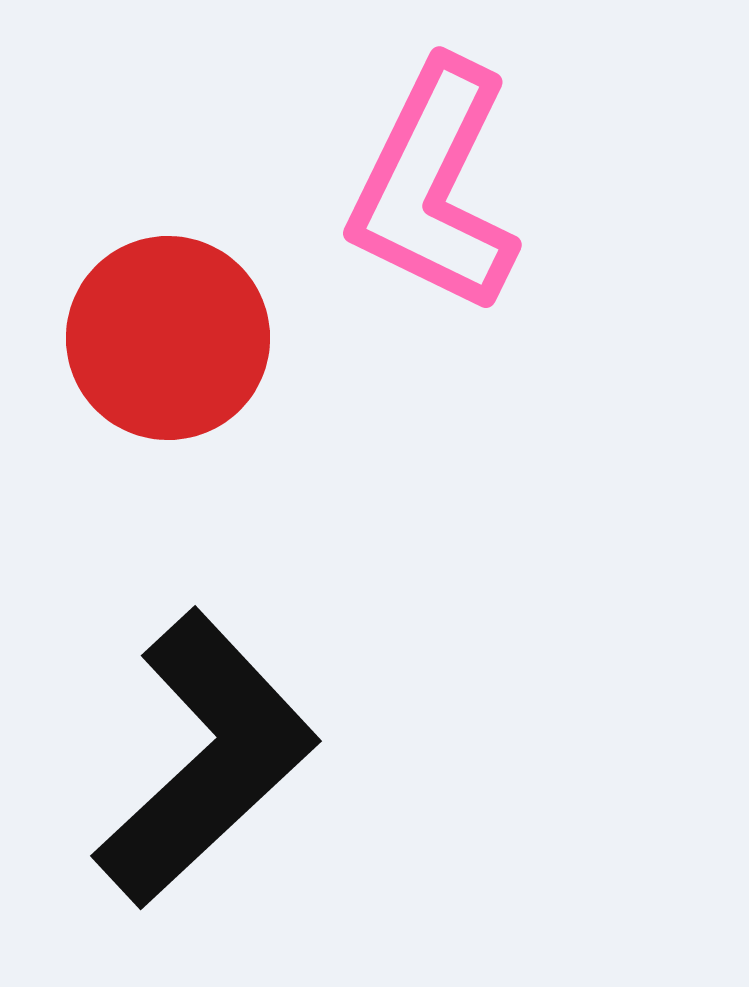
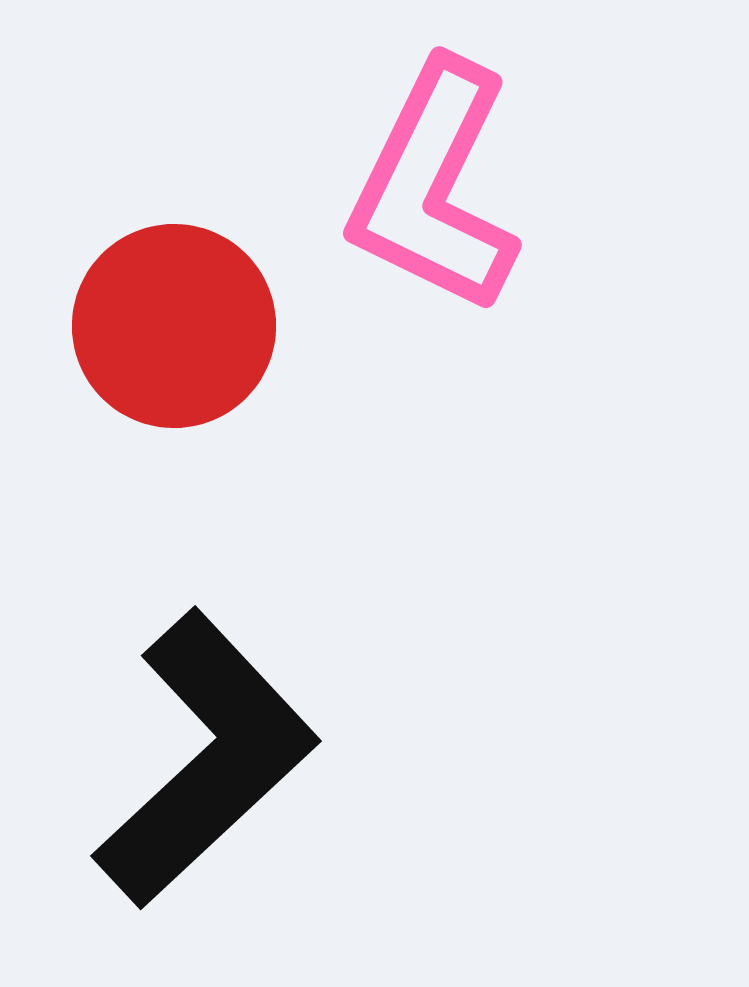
red circle: moved 6 px right, 12 px up
